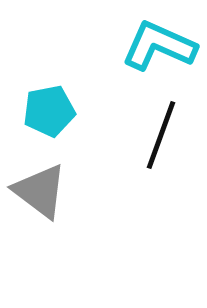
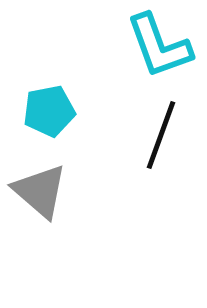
cyan L-shape: rotated 134 degrees counterclockwise
gray triangle: rotated 4 degrees clockwise
